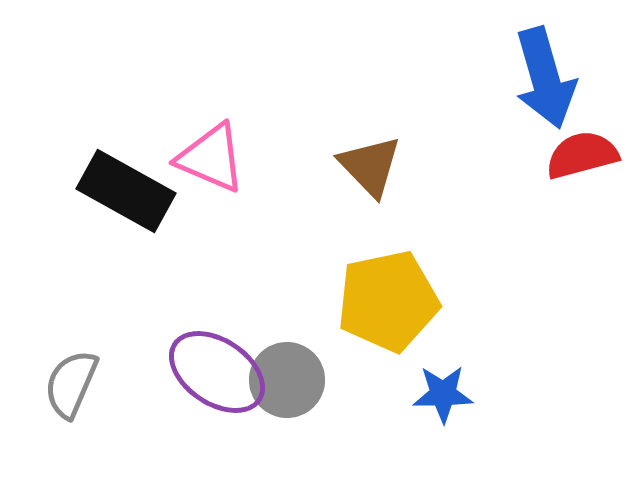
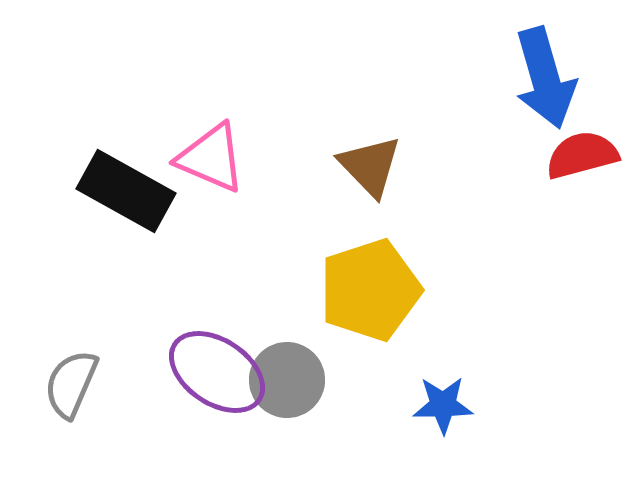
yellow pentagon: moved 18 px left, 11 px up; rotated 6 degrees counterclockwise
blue star: moved 11 px down
